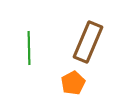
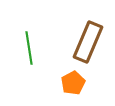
green line: rotated 8 degrees counterclockwise
